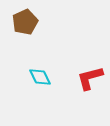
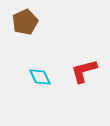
red L-shape: moved 6 px left, 7 px up
